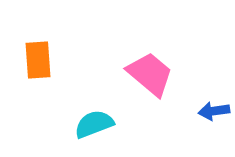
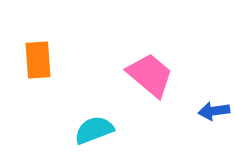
pink trapezoid: moved 1 px down
cyan semicircle: moved 6 px down
